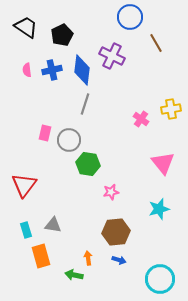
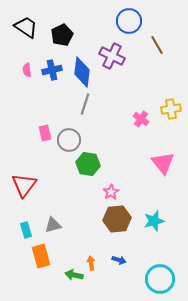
blue circle: moved 1 px left, 4 px down
brown line: moved 1 px right, 2 px down
blue diamond: moved 2 px down
pink rectangle: rotated 28 degrees counterclockwise
pink star: rotated 21 degrees counterclockwise
cyan star: moved 5 px left, 12 px down
gray triangle: rotated 24 degrees counterclockwise
brown hexagon: moved 1 px right, 13 px up
orange arrow: moved 3 px right, 5 px down
